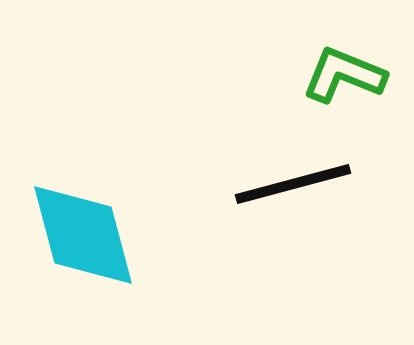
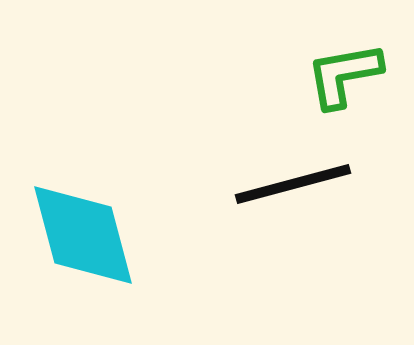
green L-shape: rotated 32 degrees counterclockwise
